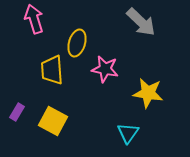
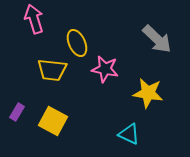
gray arrow: moved 16 px right, 17 px down
yellow ellipse: rotated 40 degrees counterclockwise
yellow trapezoid: rotated 80 degrees counterclockwise
cyan triangle: moved 1 px right, 1 px down; rotated 40 degrees counterclockwise
